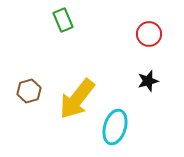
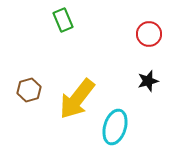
brown hexagon: moved 1 px up
